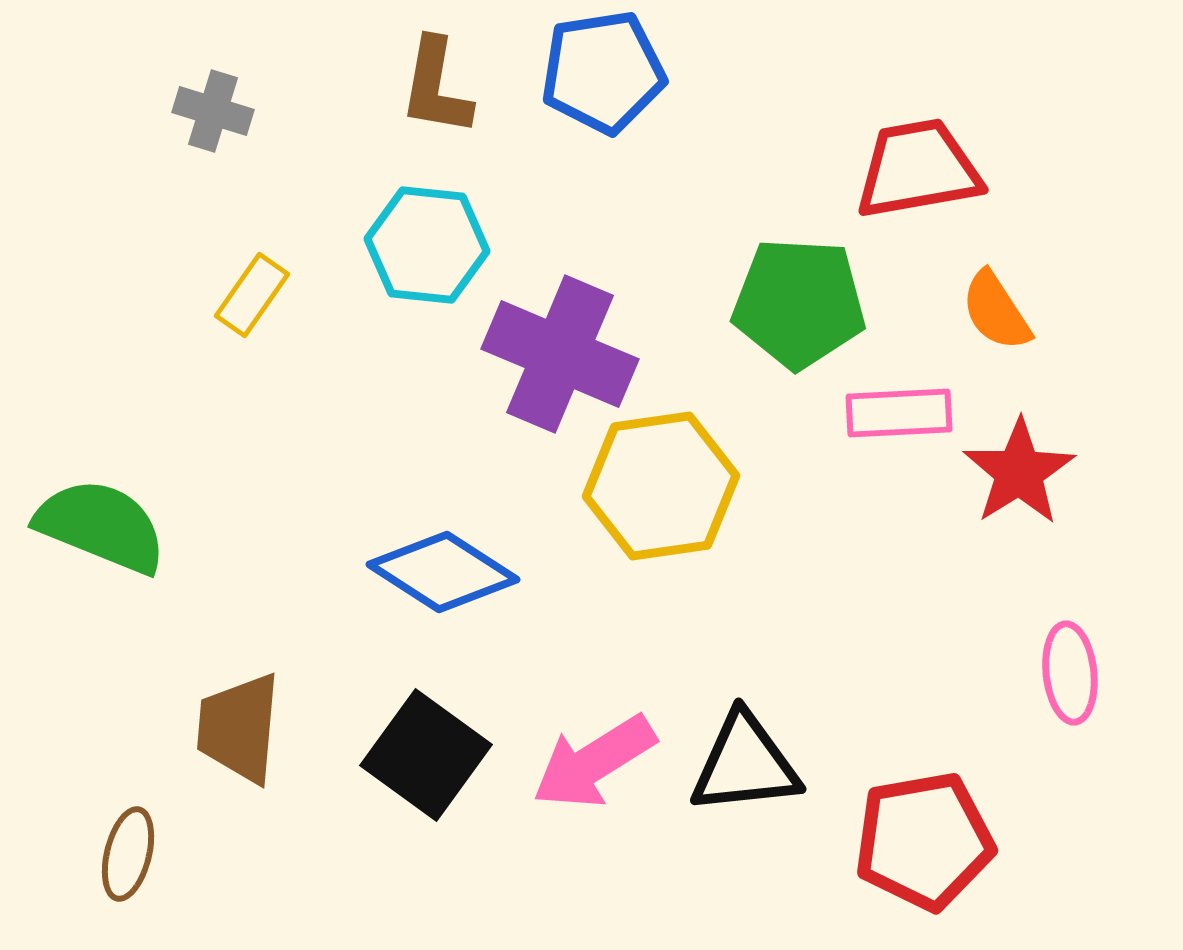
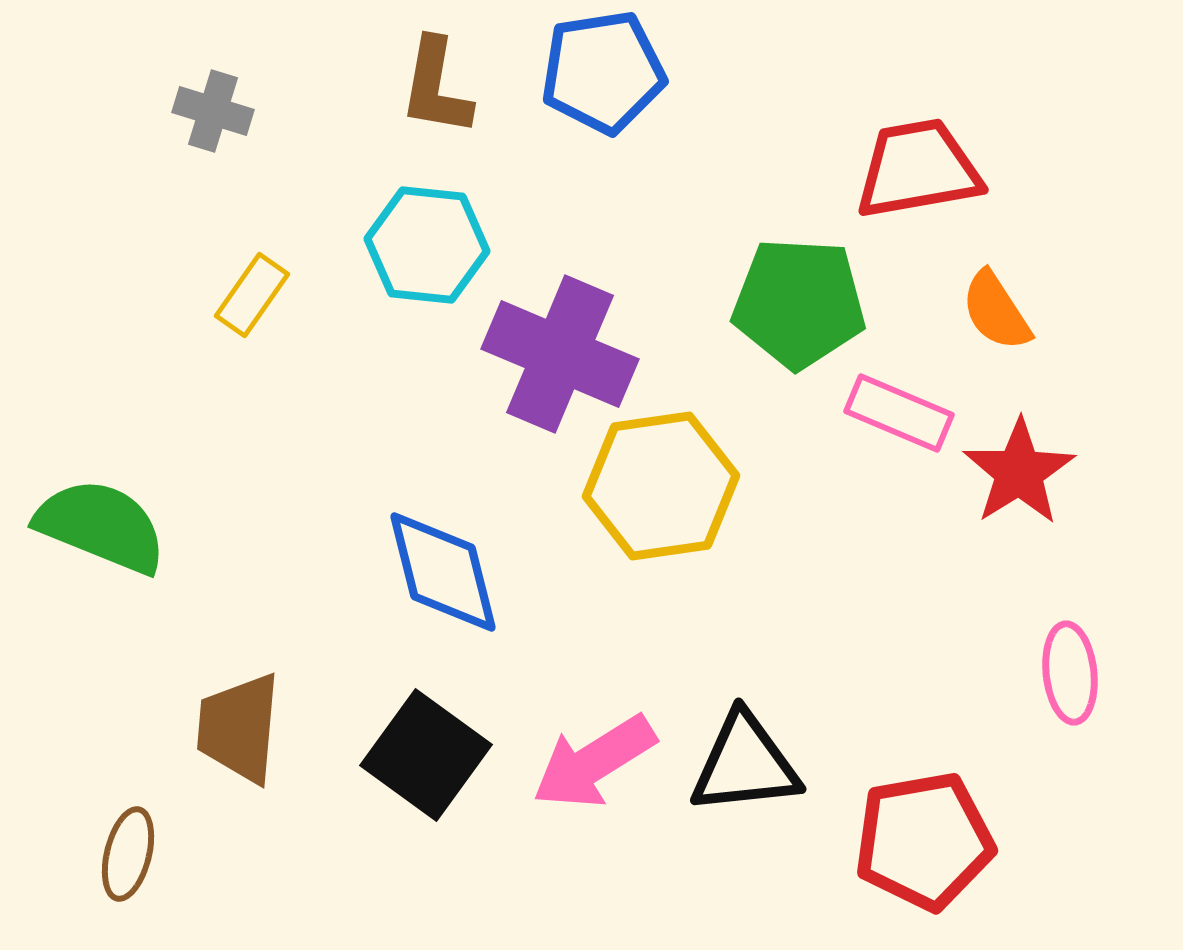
pink rectangle: rotated 26 degrees clockwise
blue diamond: rotated 43 degrees clockwise
